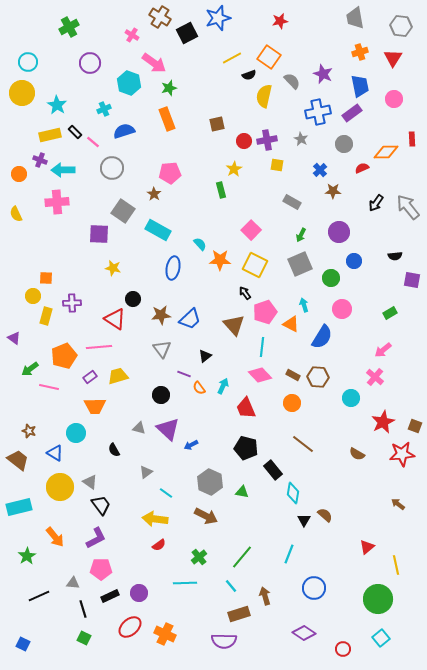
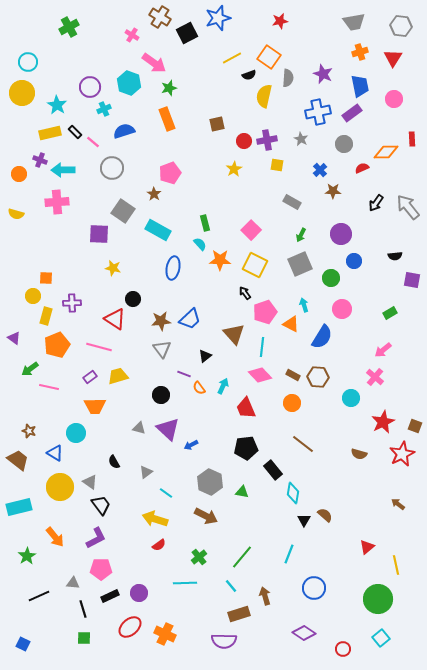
gray trapezoid at (355, 18): moved 1 px left, 4 px down; rotated 90 degrees counterclockwise
purple circle at (90, 63): moved 24 px down
gray semicircle at (292, 81): moved 4 px left, 3 px up; rotated 48 degrees clockwise
yellow rectangle at (50, 135): moved 2 px up
pink pentagon at (170, 173): rotated 15 degrees counterclockwise
green rectangle at (221, 190): moved 16 px left, 33 px down
yellow semicircle at (16, 214): rotated 49 degrees counterclockwise
purple circle at (339, 232): moved 2 px right, 2 px down
brown star at (161, 315): moved 6 px down
brown triangle at (234, 325): moved 9 px down
pink line at (99, 347): rotated 20 degrees clockwise
orange pentagon at (64, 356): moved 7 px left, 11 px up
black pentagon at (246, 448): rotated 20 degrees counterclockwise
black semicircle at (114, 450): moved 12 px down
brown semicircle at (357, 454): moved 2 px right; rotated 14 degrees counterclockwise
red star at (402, 454): rotated 20 degrees counterclockwise
yellow arrow at (155, 519): rotated 10 degrees clockwise
green square at (84, 638): rotated 24 degrees counterclockwise
